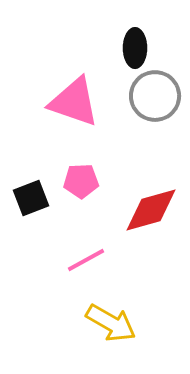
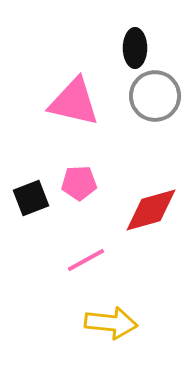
pink triangle: rotated 6 degrees counterclockwise
pink pentagon: moved 2 px left, 2 px down
yellow arrow: rotated 24 degrees counterclockwise
